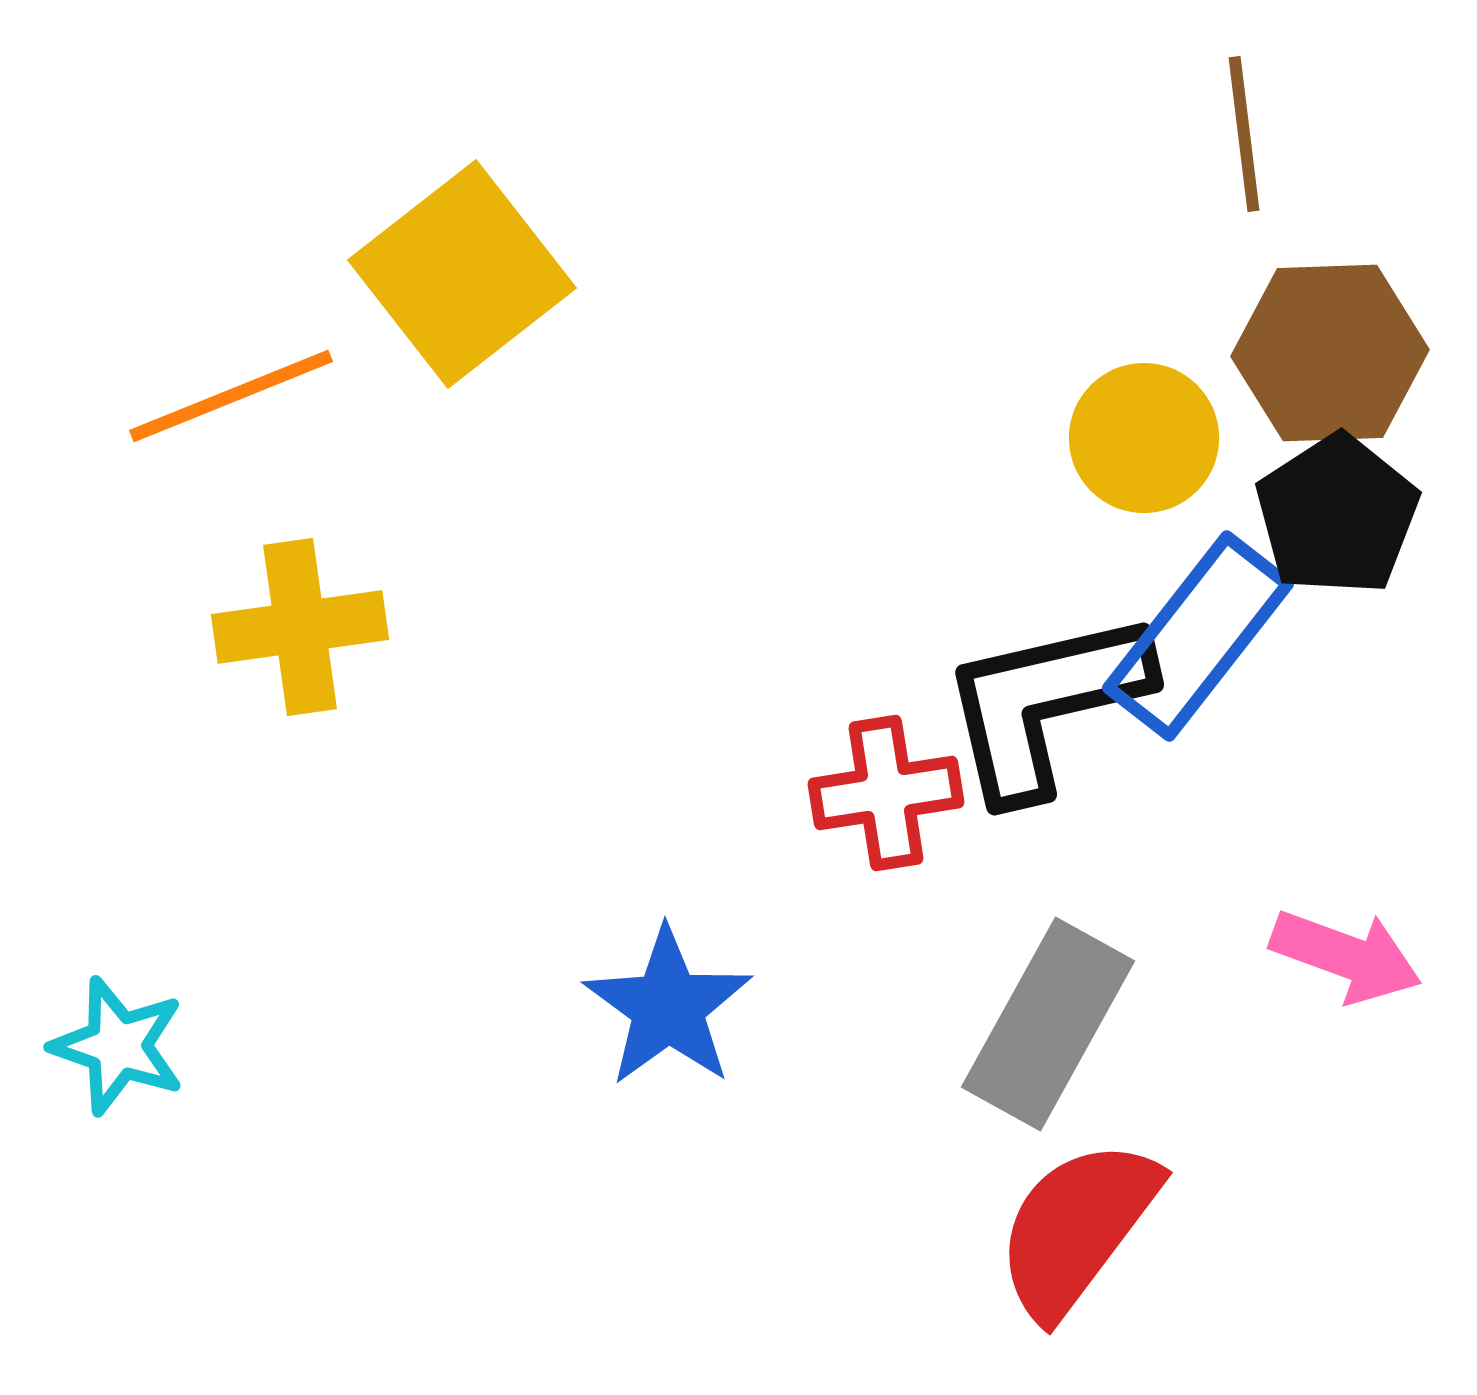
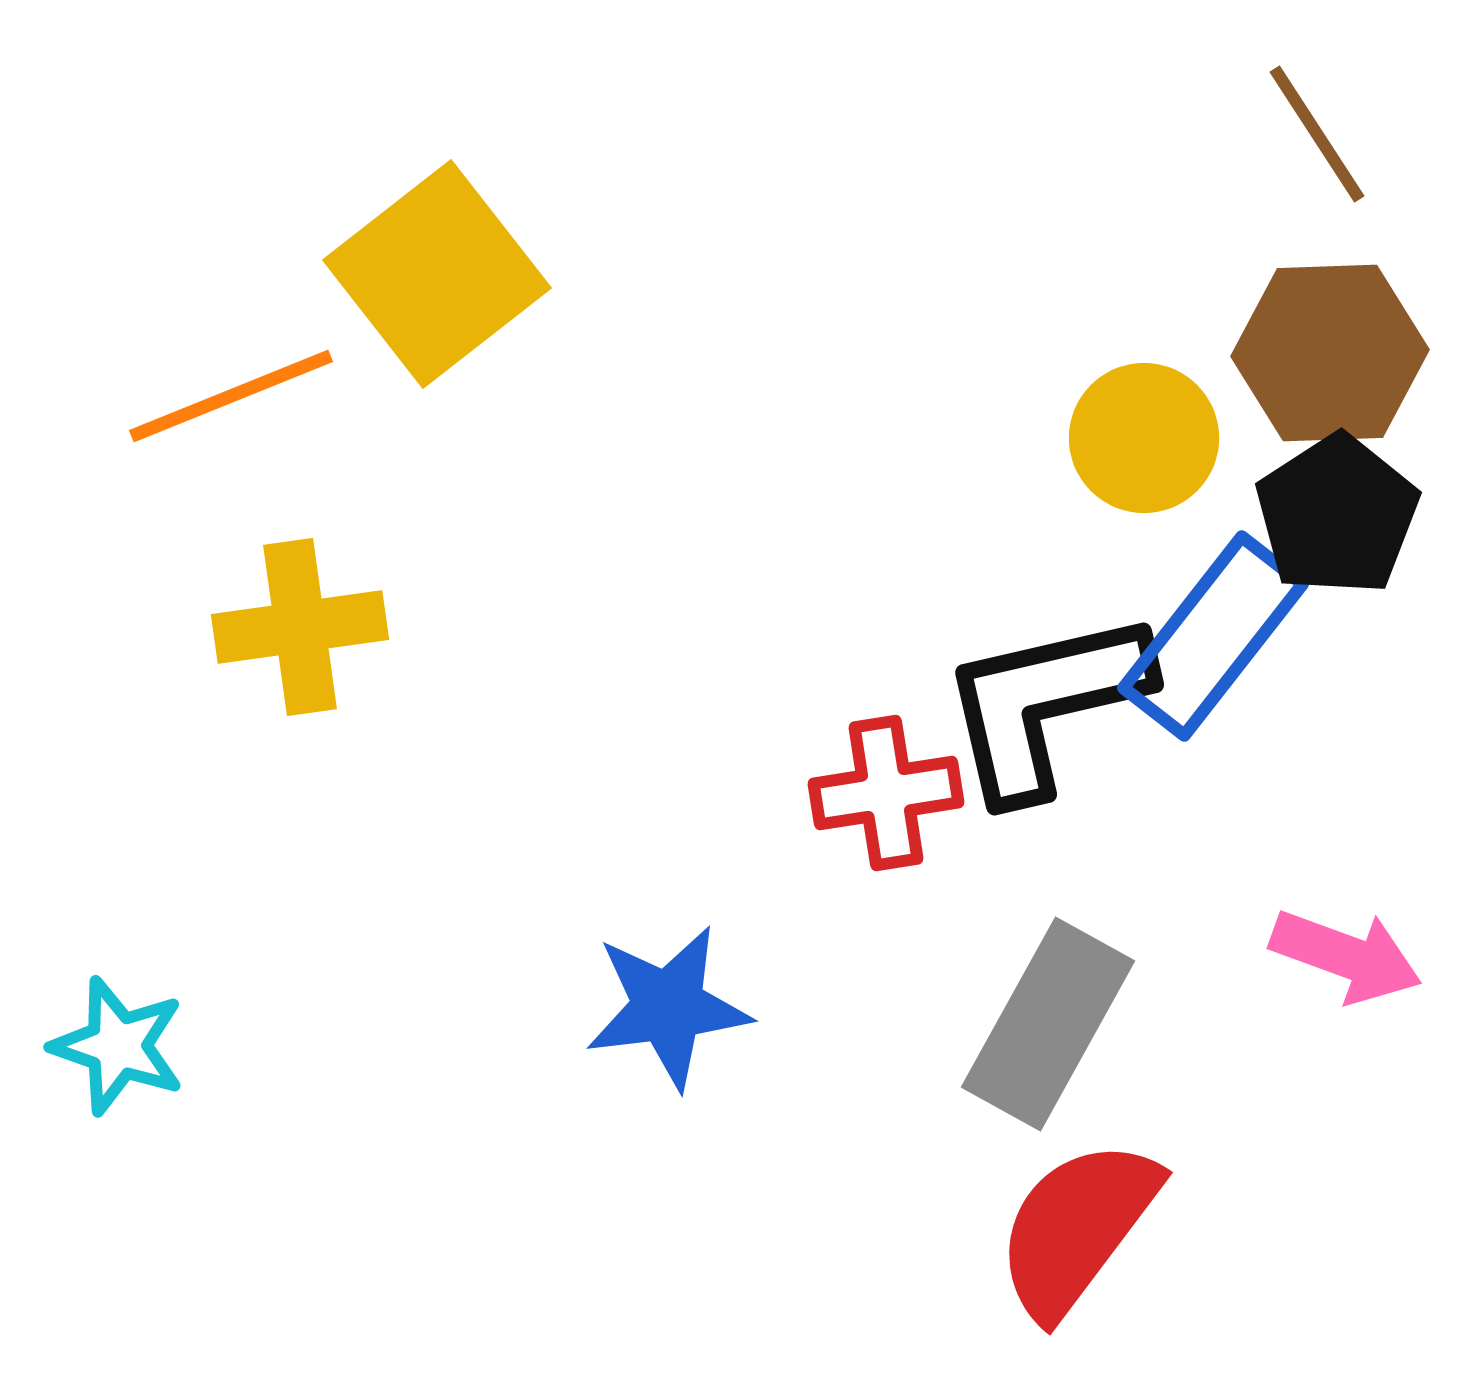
brown line: moved 73 px right; rotated 26 degrees counterclockwise
yellow square: moved 25 px left
blue rectangle: moved 15 px right
blue star: rotated 29 degrees clockwise
